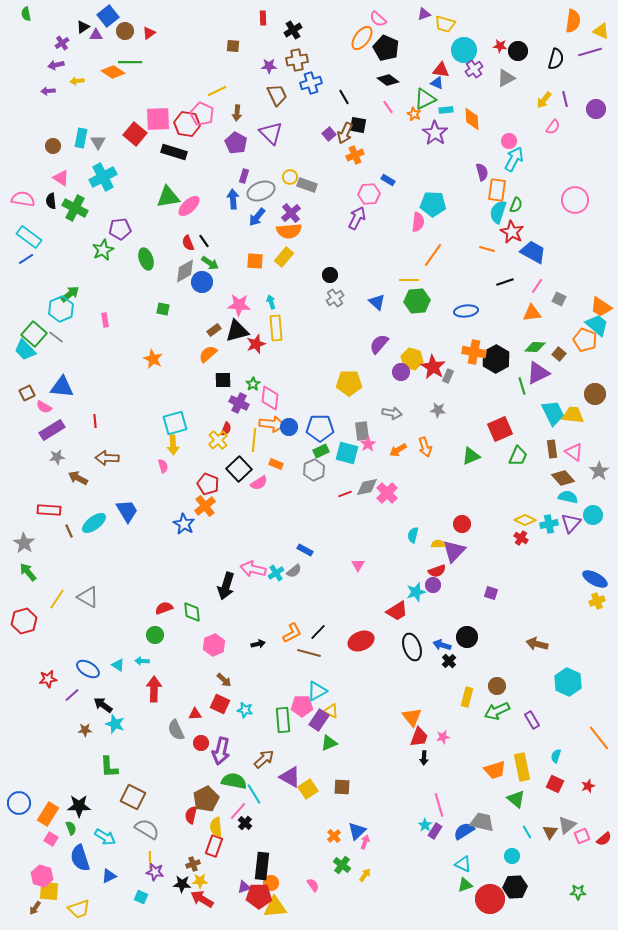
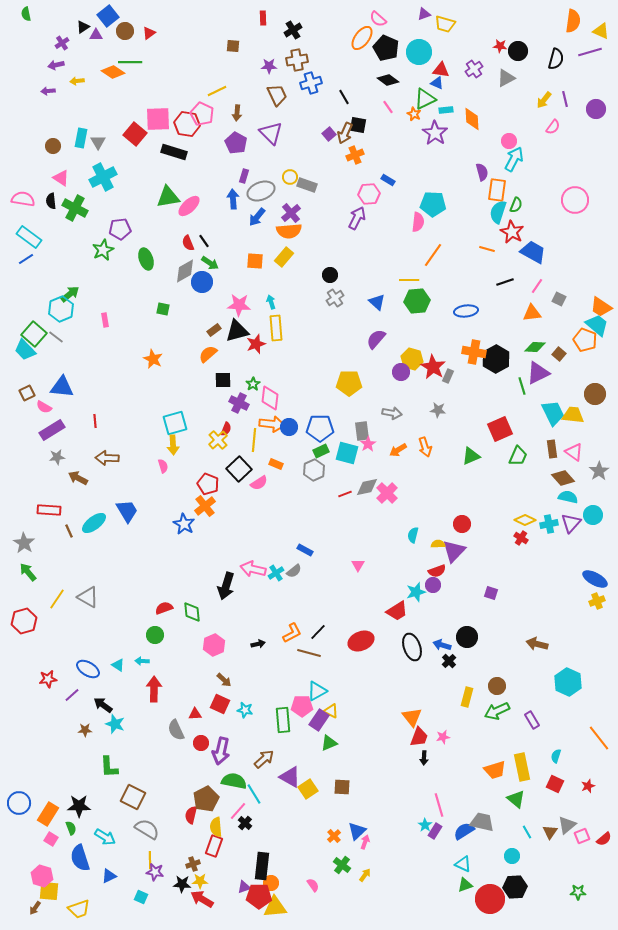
cyan circle at (464, 50): moved 45 px left, 2 px down
purple semicircle at (379, 344): moved 3 px left, 5 px up
